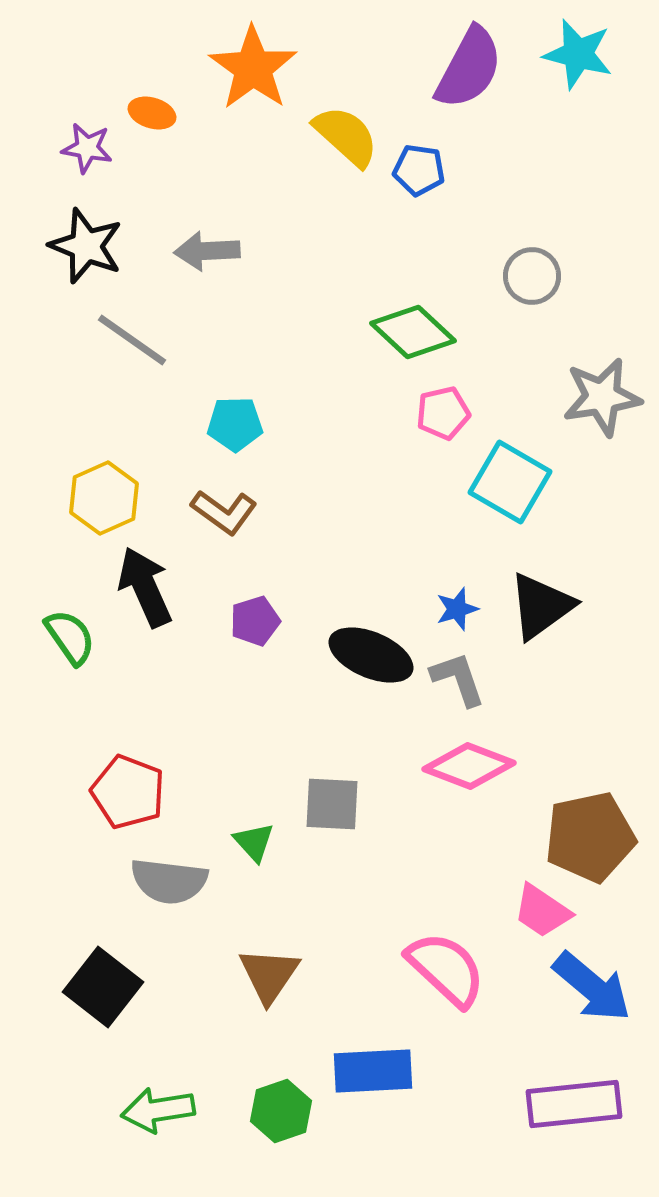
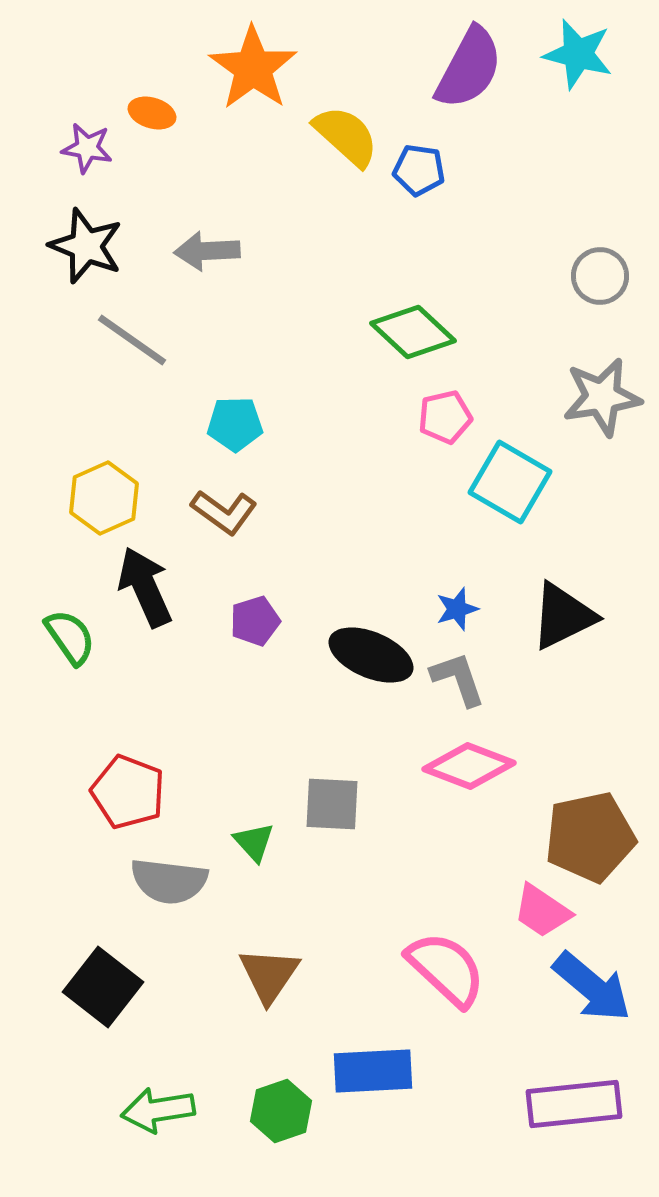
gray circle: moved 68 px right
pink pentagon: moved 2 px right, 4 px down
black triangle: moved 22 px right, 10 px down; rotated 10 degrees clockwise
